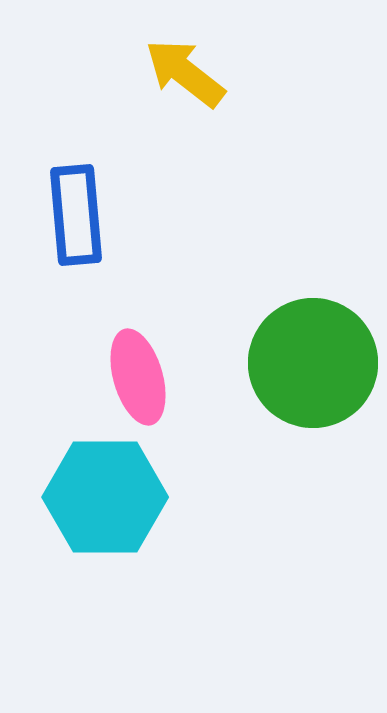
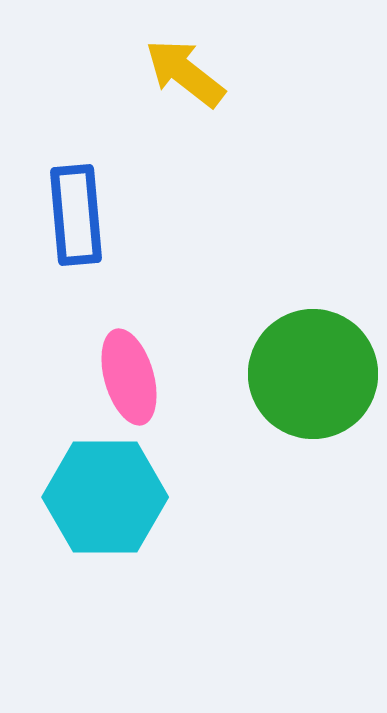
green circle: moved 11 px down
pink ellipse: moved 9 px left
